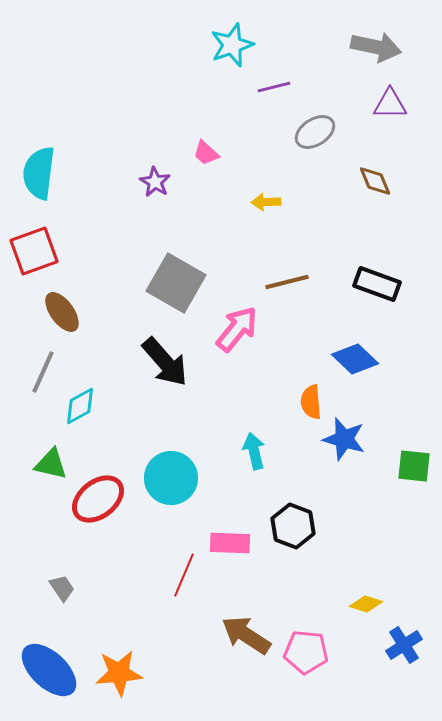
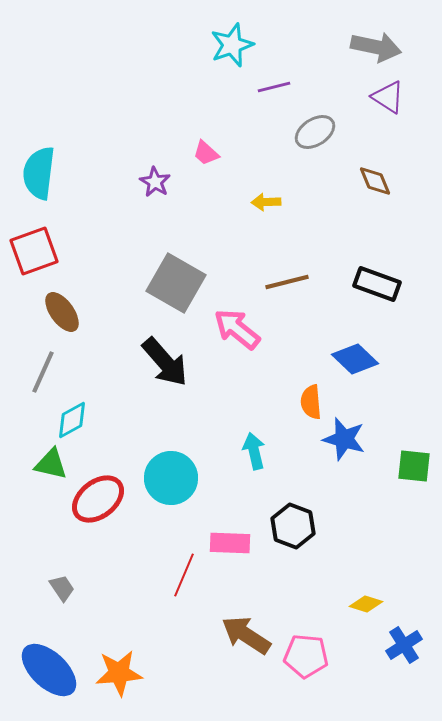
purple triangle: moved 2 px left, 7 px up; rotated 33 degrees clockwise
pink arrow: rotated 90 degrees counterclockwise
cyan diamond: moved 8 px left, 14 px down
pink pentagon: moved 4 px down
